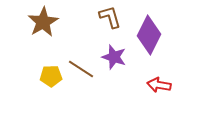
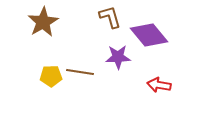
purple diamond: rotated 66 degrees counterclockwise
purple star: moved 4 px right; rotated 20 degrees counterclockwise
brown line: moved 1 px left, 3 px down; rotated 24 degrees counterclockwise
